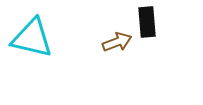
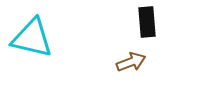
brown arrow: moved 14 px right, 20 px down
